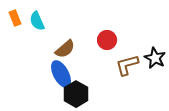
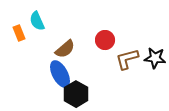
orange rectangle: moved 4 px right, 15 px down
red circle: moved 2 px left
black star: rotated 20 degrees counterclockwise
brown L-shape: moved 6 px up
blue ellipse: moved 1 px left
